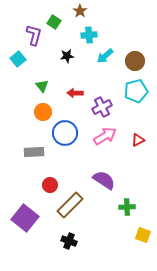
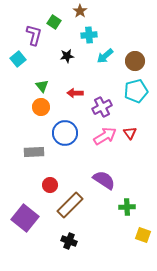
orange circle: moved 2 px left, 5 px up
red triangle: moved 8 px left, 7 px up; rotated 40 degrees counterclockwise
